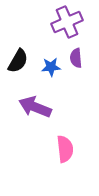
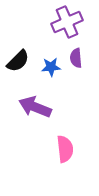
black semicircle: rotated 15 degrees clockwise
